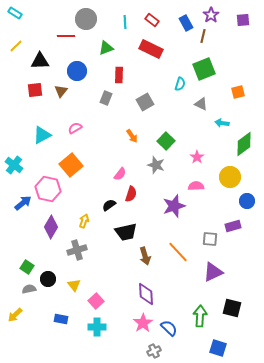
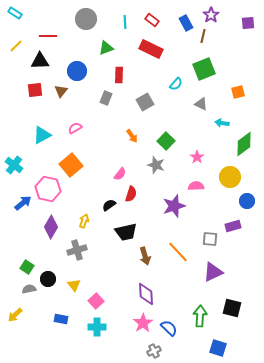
purple square at (243, 20): moved 5 px right, 3 px down
red line at (66, 36): moved 18 px left
cyan semicircle at (180, 84): moved 4 px left; rotated 24 degrees clockwise
